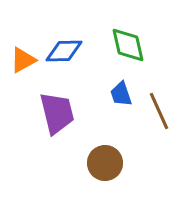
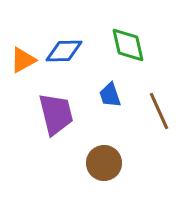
blue trapezoid: moved 11 px left, 1 px down
purple trapezoid: moved 1 px left, 1 px down
brown circle: moved 1 px left
